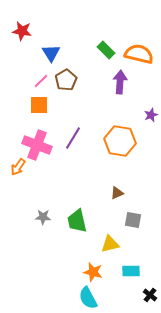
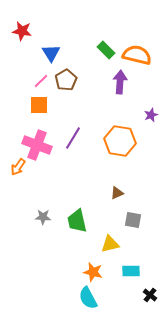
orange semicircle: moved 2 px left, 1 px down
